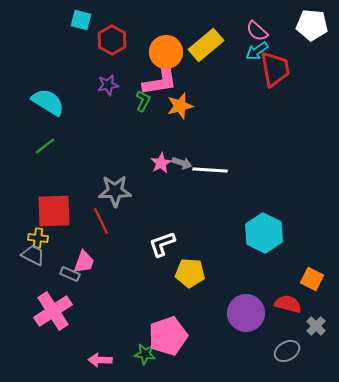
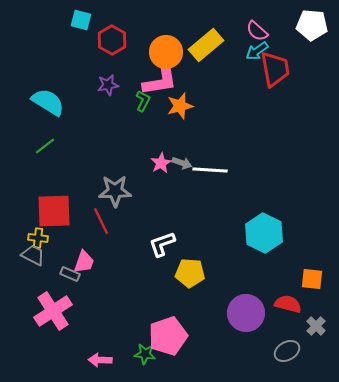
orange square: rotated 20 degrees counterclockwise
